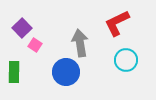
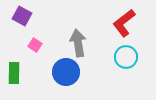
red L-shape: moved 7 px right; rotated 12 degrees counterclockwise
purple square: moved 12 px up; rotated 18 degrees counterclockwise
gray arrow: moved 2 px left
cyan circle: moved 3 px up
green rectangle: moved 1 px down
